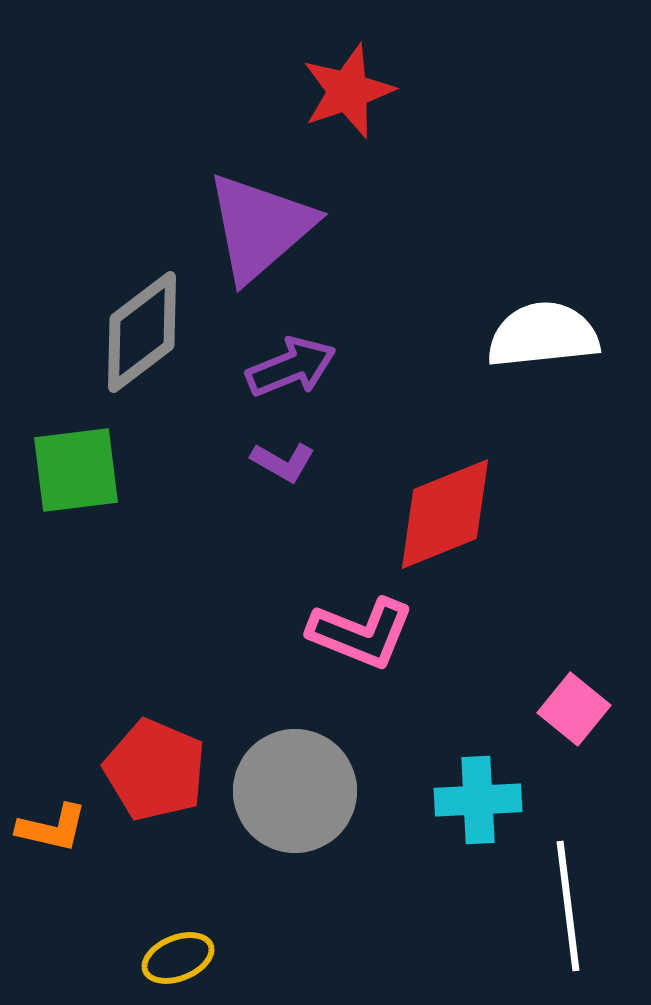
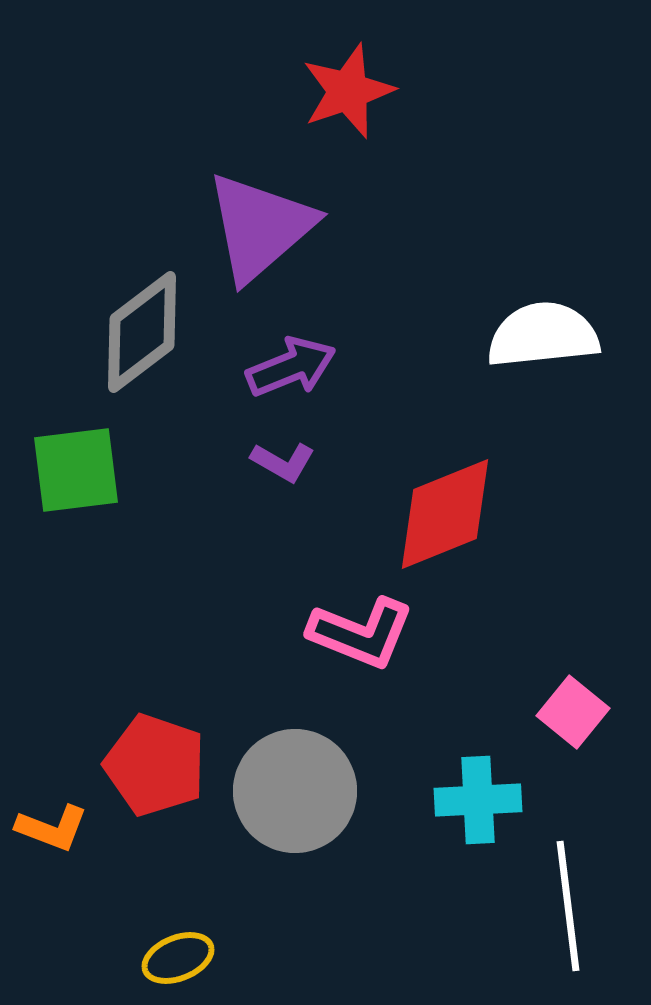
pink square: moved 1 px left, 3 px down
red pentagon: moved 5 px up; rotated 4 degrees counterclockwise
orange L-shape: rotated 8 degrees clockwise
